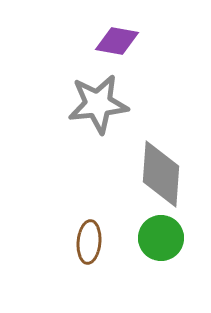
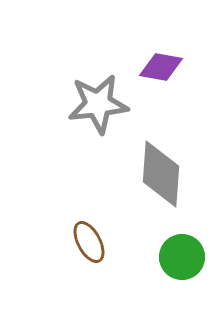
purple diamond: moved 44 px right, 26 px down
green circle: moved 21 px right, 19 px down
brown ellipse: rotated 33 degrees counterclockwise
